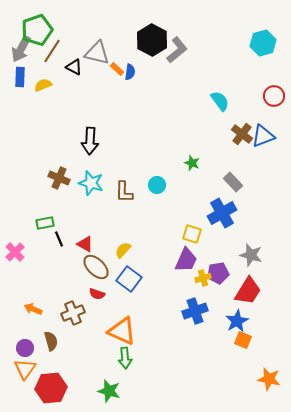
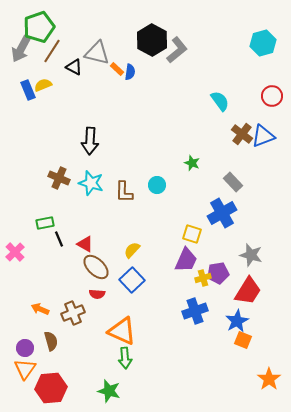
green pentagon at (37, 30): moved 2 px right, 3 px up
blue rectangle at (20, 77): moved 8 px right, 13 px down; rotated 24 degrees counterclockwise
red circle at (274, 96): moved 2 px left
yellow semicircle at (123, 250): moved 9 px right
blue square at (129, 279): moved 3 px right, 1 px down; rotated 10 degrees clockwise
red semicircle at (97, 294): rotated 14 degrees counterclockwise
orange arrow at (33, 309): moved 7 px right
orange star at (269, 379): rotated 25 degrees clockwise
